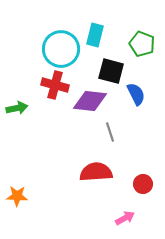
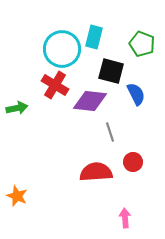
cyan rectangle: moved 1 px left, 2 px down
cyan circle: moved 1 px right
red cross: rotated 16 degrees clockwise
red circle: moved 10 px left, 22 px up
orange star: rotated 20 degrees clockwise
pink arrow: rotated 66 degrees counterclockwise
